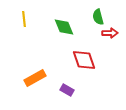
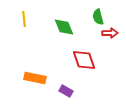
orange rectangle: rotated 40 degrees clockwise
purple rectangle: moved 1 px left, 1 px down
